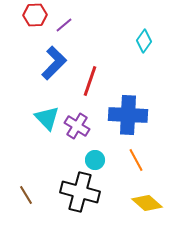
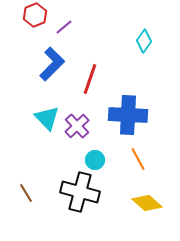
red hexagon: rotated 20 degrees counterclockwise
purple line: moved 2 px down
blue L-shape: moved 2 px left, 1 px down
red line: moved 2 px up
purple cross: rotated 15 degrees clockwise
orange line: moved 2 px right, 1 px up
brown line: moved 2 px up
